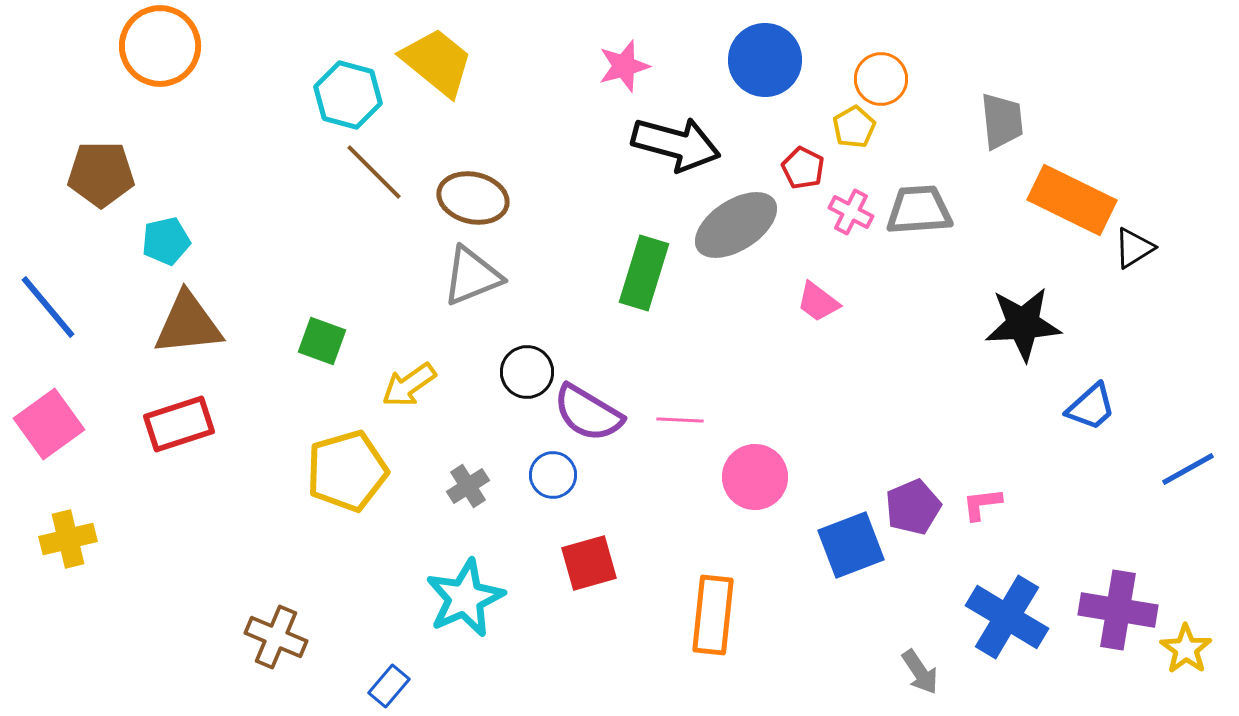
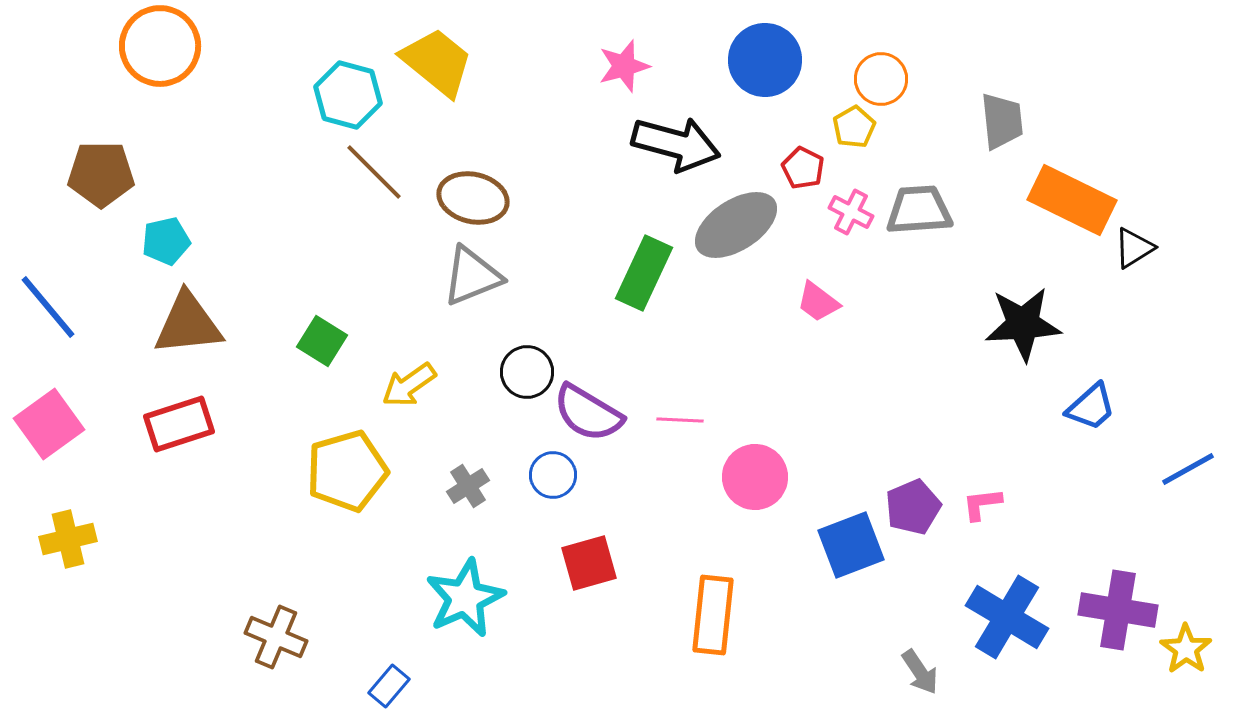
green rectangle at (644, 273): rotated 8 degrees clockwise
green square at (322, 341): rotated 12 degrees clockwise
